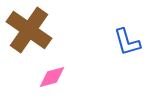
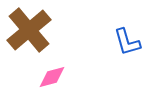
brown cross: rotated 15 degrees clockwise
